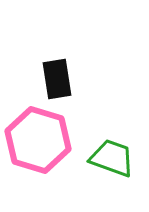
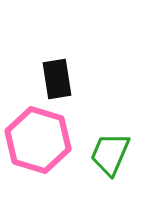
green trapezoid: moved 2 px left, 4 px up; rotated 87 degrees counterclockwise
